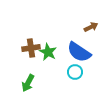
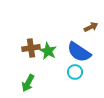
green star: moved 1 px up
